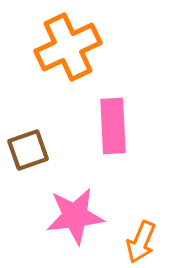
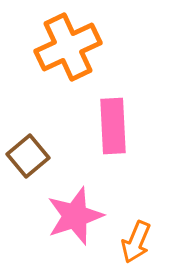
brown square: moved 6 px down; rotated 21 degrees counterclockwise
pink star: rotated 12 degrees counterclockwise
orange arrow: moved 5 px left
